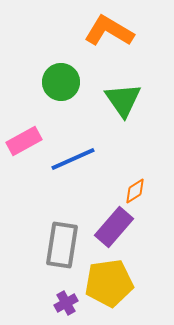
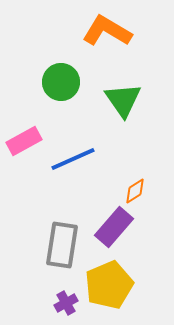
orange L-shape: moved 2 px left
yellow pentagon: moved 2 px down; rotated 15 degrees counterclockwise
